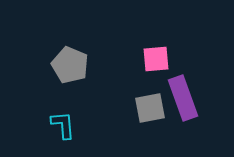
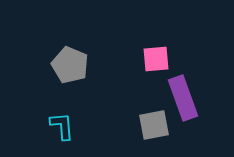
gray square: moved 4 px right, 17 px down
cyan L-shape: moved 1 px left, 1 px down
